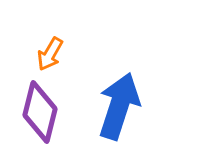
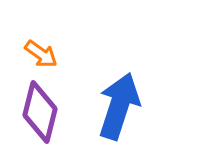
orange arrow: moved 9 px left; rotated 84 degrees counterclockwise
